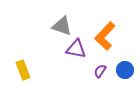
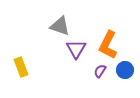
gray triangle: moved 2 px left
orange L-shape: moved 3 px right, 9 px down; rotated 16 degrees counterclockwise
purple triangle: rotated 50 degrees clockwise
yellow rectangle: moved 2 px left, 3 px up
